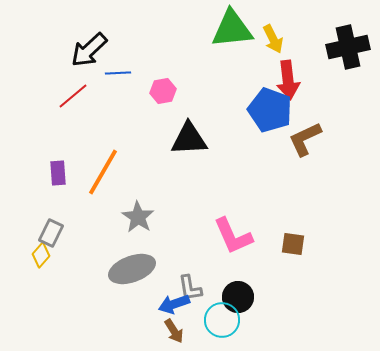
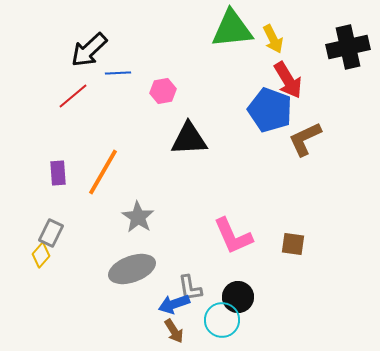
red arrow: rotated 24 degrees counterclockwise
